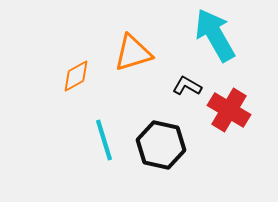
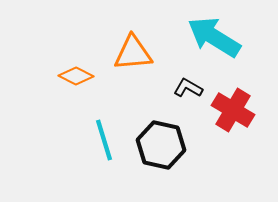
cyan arrow: moved 1 px left, 2 px down; rotated 28 degrees counterclockwise
orange triangle: rotated 12 degrees clockwise
orange diamond: rotated 56 degrees clockwise
black L-shape: moved 1 px right, 2 px down
red cross: moved 4 px right
